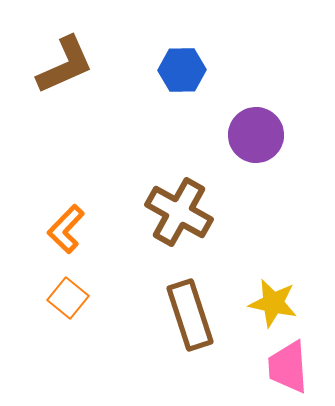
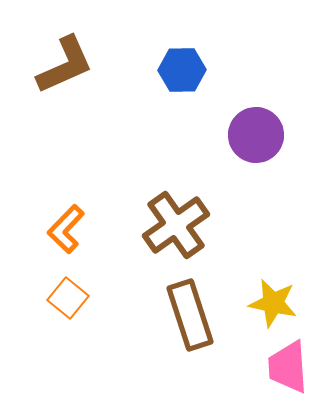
brown cross: moved 3 px left, 13 px down; rotated 26 degrees clockwise
